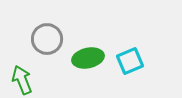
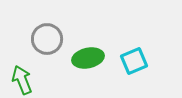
cyan square: moved 4 px right
